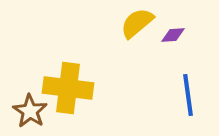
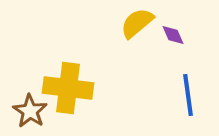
purple diamond: rotated 70 degrees clockwise
